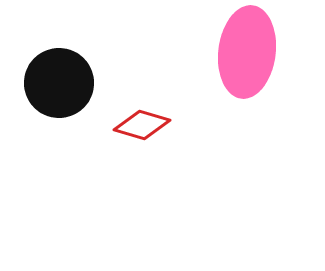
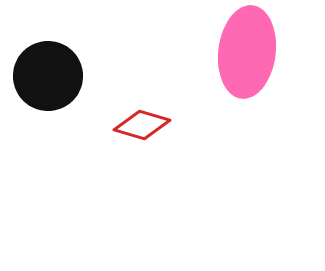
black circle: moved 11 px left, 7 px up
